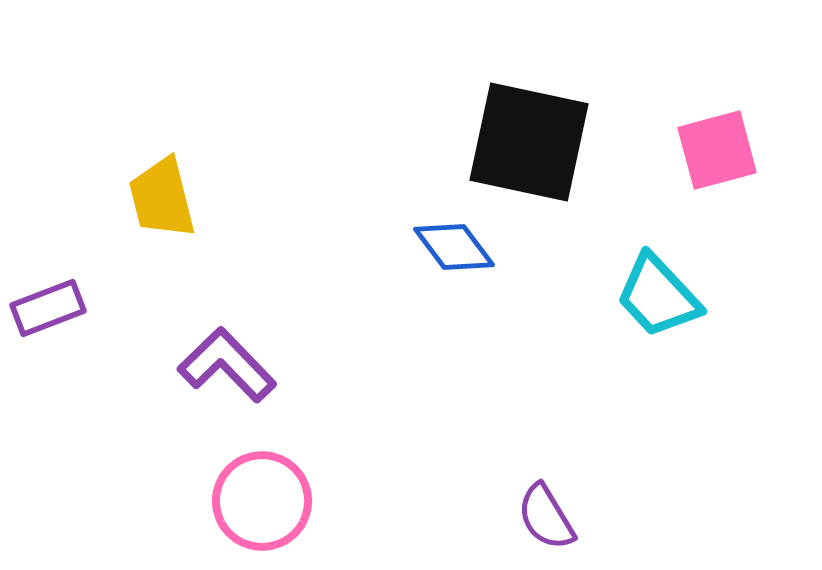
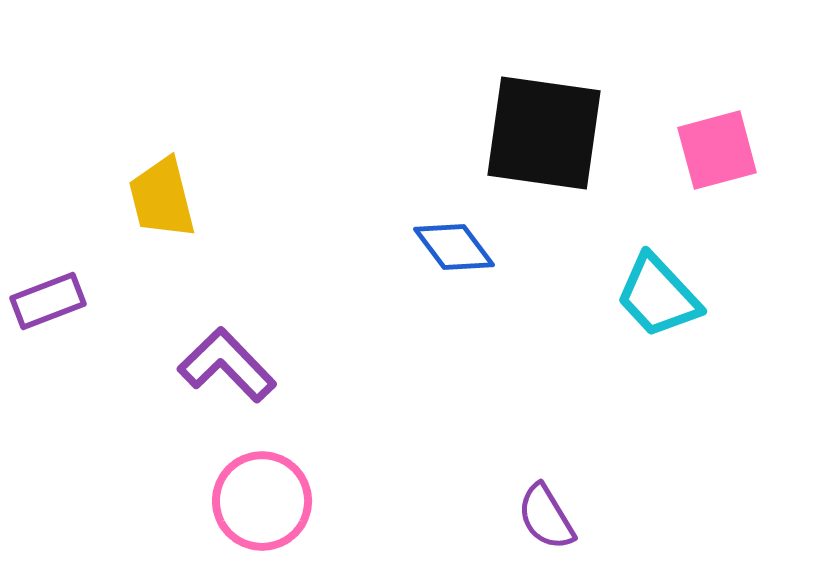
black square: moved 15 px right, 9 px up; rotated 4 degrees counterclockwise
purple rectangle: moved 7 px up
